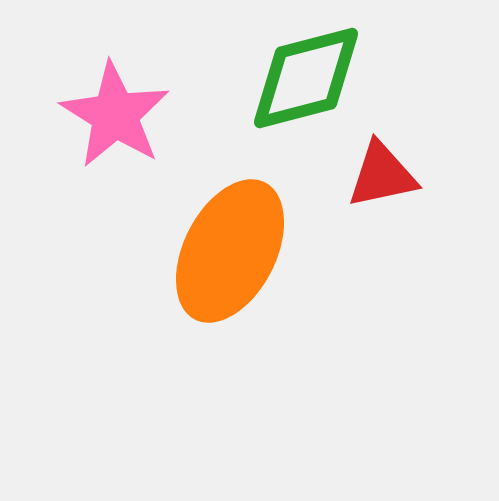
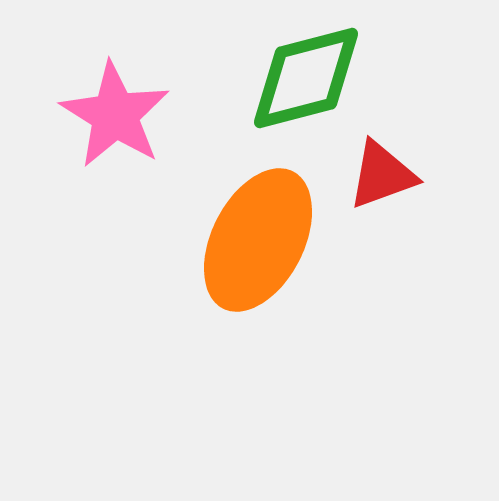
red triangle: rotated 8 degrees counterclockwise
orange ellipse: moved 28 px right, 11 px up
